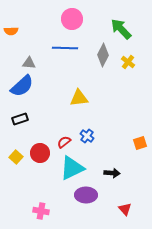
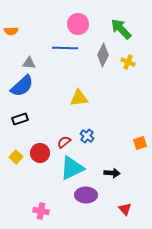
pink circle: moved 6 px right, 5 px down
yellow cross: rotated 16 degrees counterclockwise
